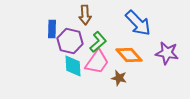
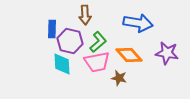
blue arrow: rotated 36 degrees counterclockwise
pink trapezoid: rotated 44 degrees clockwise
cyan diamond: moved 11 px left, 2 px up
